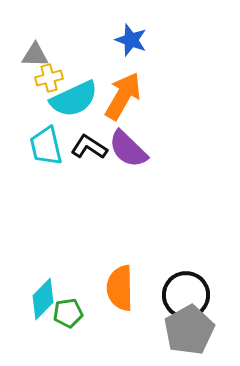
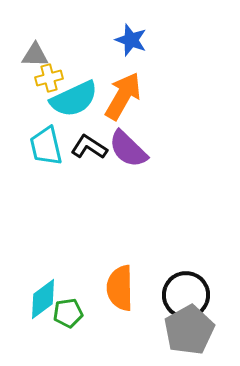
cyan diamond: rotated 9 degrees clockwise
